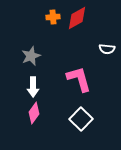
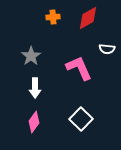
red diamond: moved 11 px right
gray star: rotated 12 degrees counterclockwise
pink L-shape: moved 11 px up; rotated 8 degrees counterclockwise
white arrow: moved 2 px right, 1 px down
pink diamond: moved 9 px down
